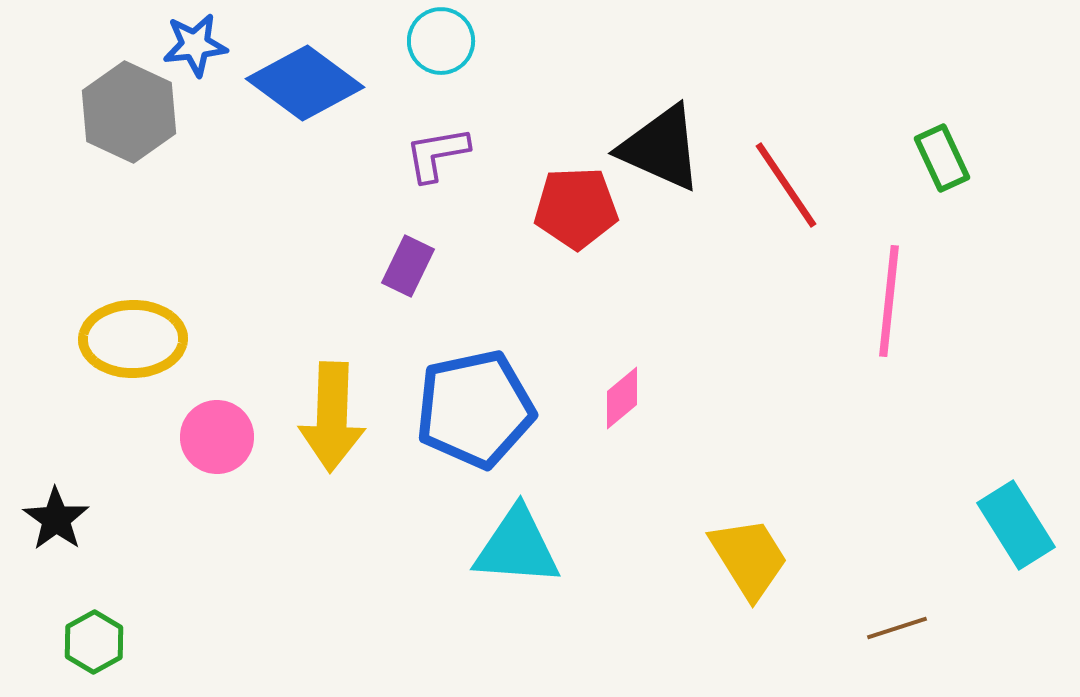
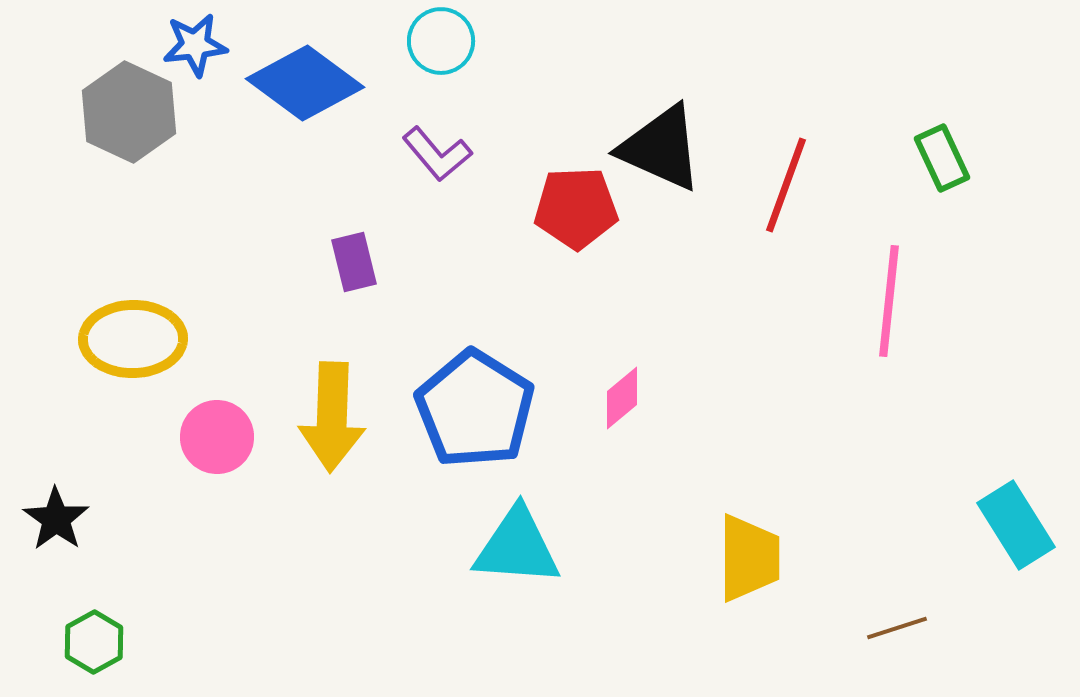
purple L-shape: rotated 120 degrees counterclockwise
red line: rotated 54 degrees clockwise
purple rectangle: moved 54 px left, 4 px up; rotated 40 degrees counterclockwise
blue pentagon: rotated 28 degrees counterclockwise
yellow trapezoid: rotated 32 degrees clockwise
